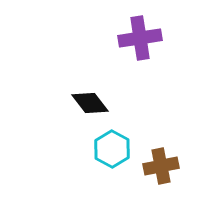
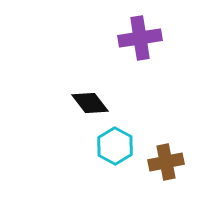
cyan hexagon: moved 3 px right, 3 px up
brown cross: moved 5 px right, 4 px up
